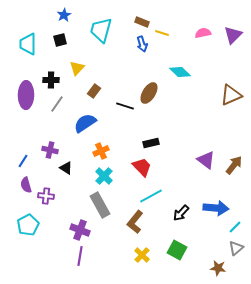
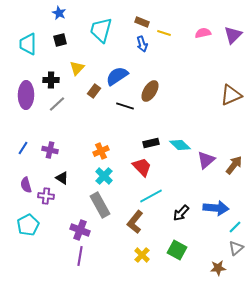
blue star at (64, 15): moved 5 px left, 2 px up; rotated 16 degrees counterclockwise
yellow line at (162, 33): moved 2 px right
cyan diamond at (180, 72): moved 73 px down
brown ellipse at (149, 93): moved 1 px right, 2 px up
gray line at (57, 104): rotated 12 degrees clockwise
blue semicircle at (85, 123): moved 32 px right, 47 px up
purple triangle at (206, 160): rotated 42 degrees clockwise
blue line at (23, 161): moved 13 px up
black triangle at (66, 168): moved 4 px left, 10 px down
brown star at (218, 268): rotated 14 degrees counterclockwise
